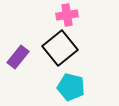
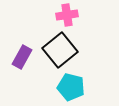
black square: moved 2 px down
purple rectangle: moved 4 px right; rotated 10 degrees counterclockwise
